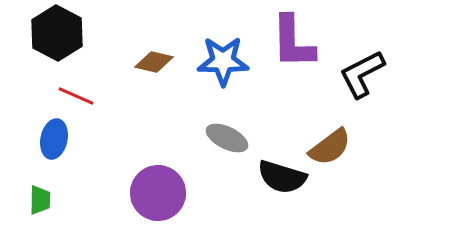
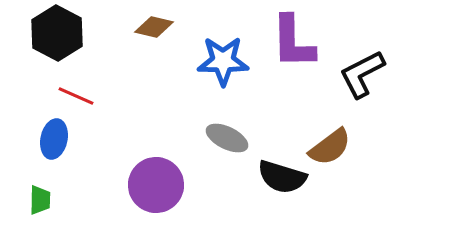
brown diamond: moved 35 px up
purple circle: moved 2 px left, 8 px up
